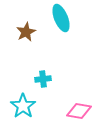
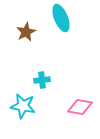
cyan cross: moved 1 px left, 1 px down
cyan star: rotated 25 degrees counterclockwise
pink diamond: moved 1 px right, 4 px up
